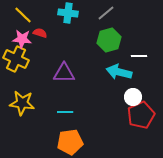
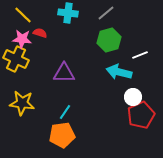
white line: moved 1 px right, 1 px up; rotated 21 degrees counterclockwise
cyan line: rotated 56 degrees counterclockwise
orange pentagon: moved 8 px left, 7 px up
